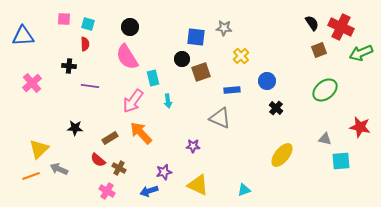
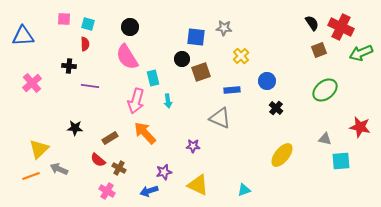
pink arrow at (133, 101): moved 3 px right; rotated 20 degrees counterclockwise
orange arrow at (141, 133): moved 4 px right
